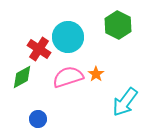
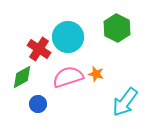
green hexagon: moved 1 px left, 3 px down
orange star: rotated 21 degrees counterclockwise
blue circle: moved 15 px up
